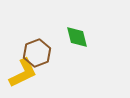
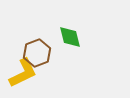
green diamond: moved 7 px left
